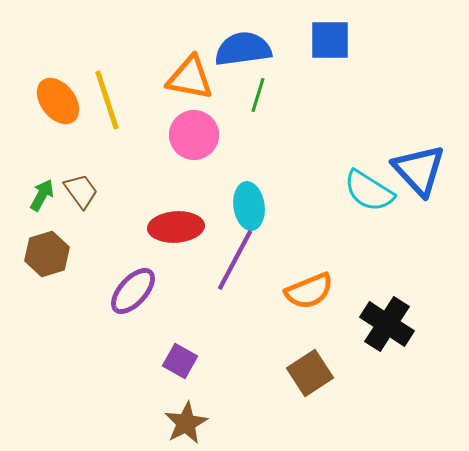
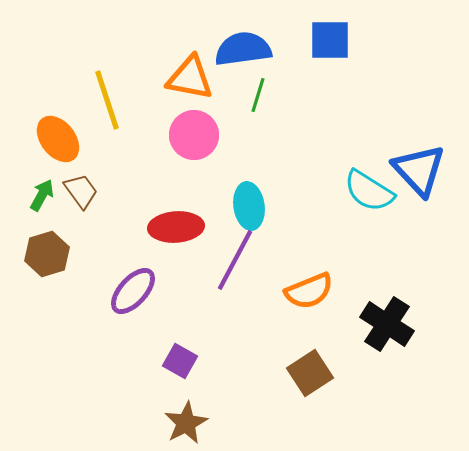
orange ellipse: moved 38 px down
